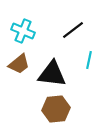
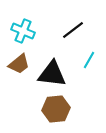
cyan line: rotated 18 degrees clockwise
